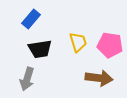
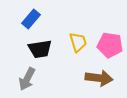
gray arrow: rotated 10 degrees clockwise
